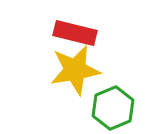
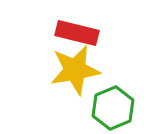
red rectangle: moved 2 px right
